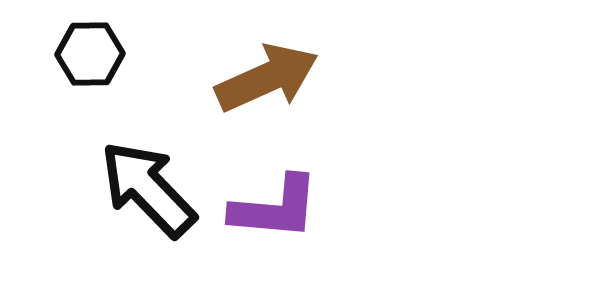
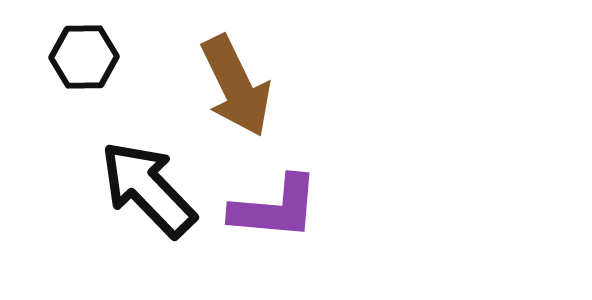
black hexagon: moved 6 px left, 3 px down
brown arrow: moved 31 px left, 8 px down; rotated 88 degrees clockwise
